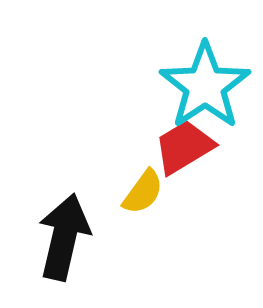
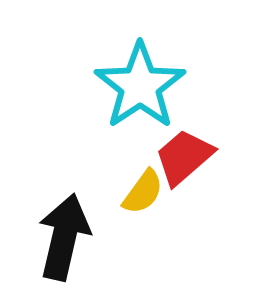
cyan star: moved 65 px left
red trapezoid: moved 10 px down; rotated 10 degrees counterclockwise
